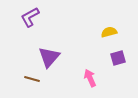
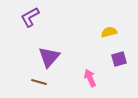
purple square: moved 1 px right, 1 px down
brown line: moved 7 px right, 3 px down
